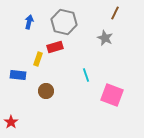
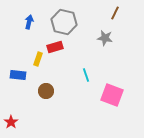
gray star: rotated 14 degrees counterclockwise
